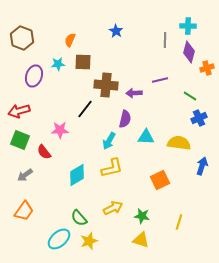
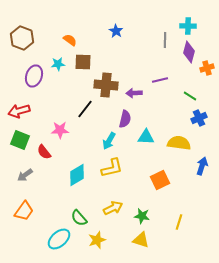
orange semicircle: rotated 104 degrees clockwise
yellow star: moved 8 px right, 1 px up
